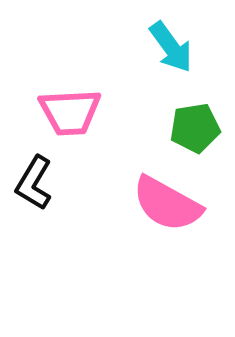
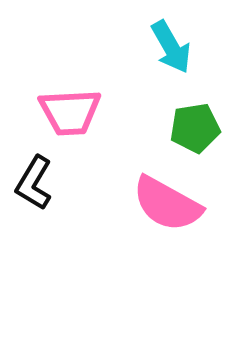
cyan arrow: rotated 6 degrees clockwise
